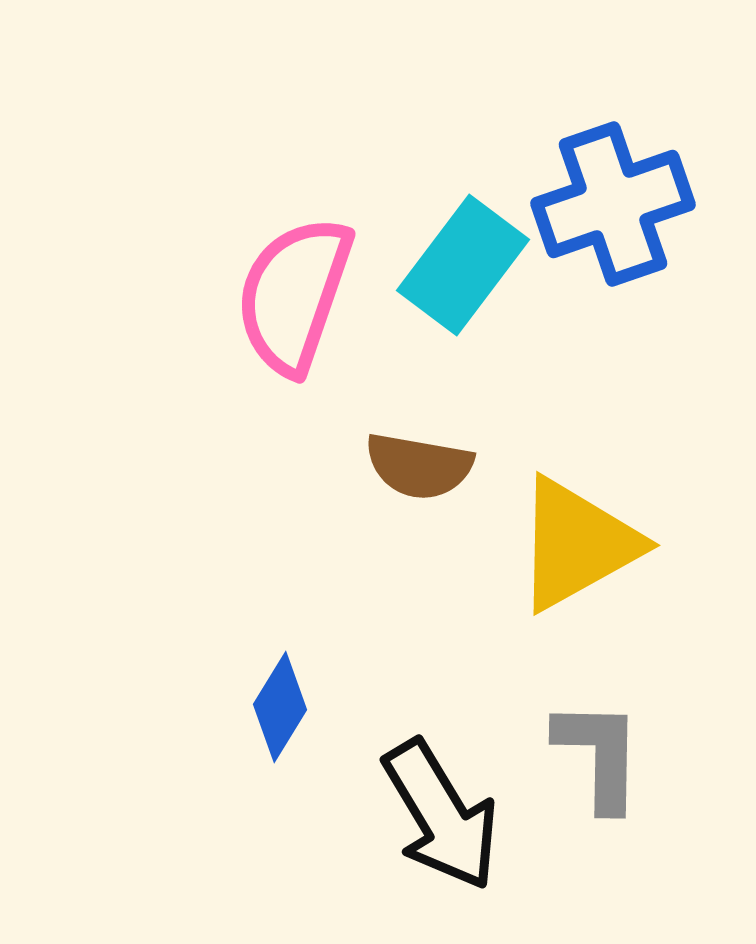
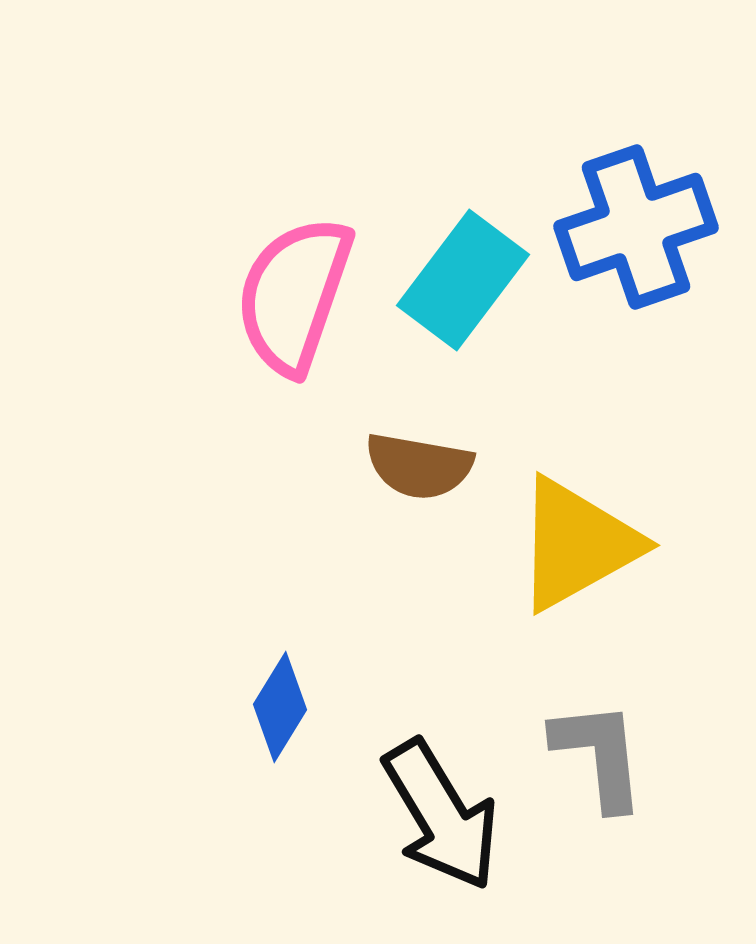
blue cross: moved 23 px right, 23 px down
cyan rectangle: moved 15 px down
gray L-shape: rotated 7 degrees counterclockwise
